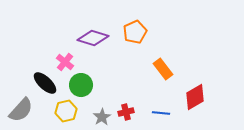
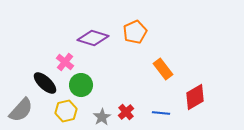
red cross: rotated 28 degrees counterclockwise
